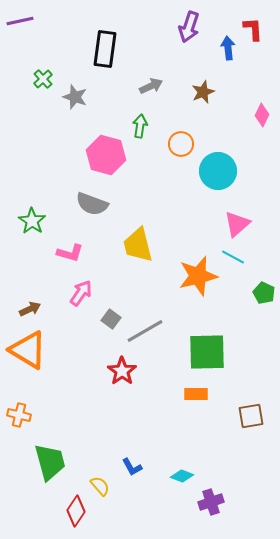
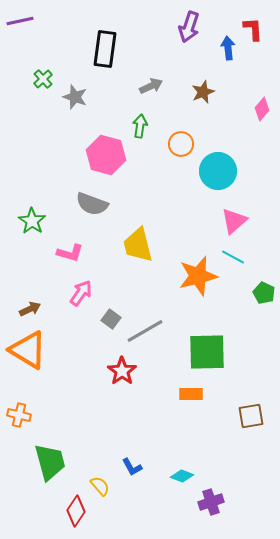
pink diamond: moved 6 px up; rotated 15 degrees clockwise
pink triangle: moved 3 px left, 3 px up
orange rectangle: moved 5 px left
